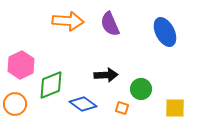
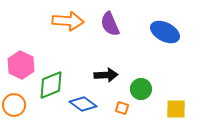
blue ellipse: rotated 36 degrees counterclockwise
pink hexagon: rotated 8 degrees counterclockwise
orange circle: moved 1 px left, 1 px down
yellow square: moved 1 px right, 1 px down
